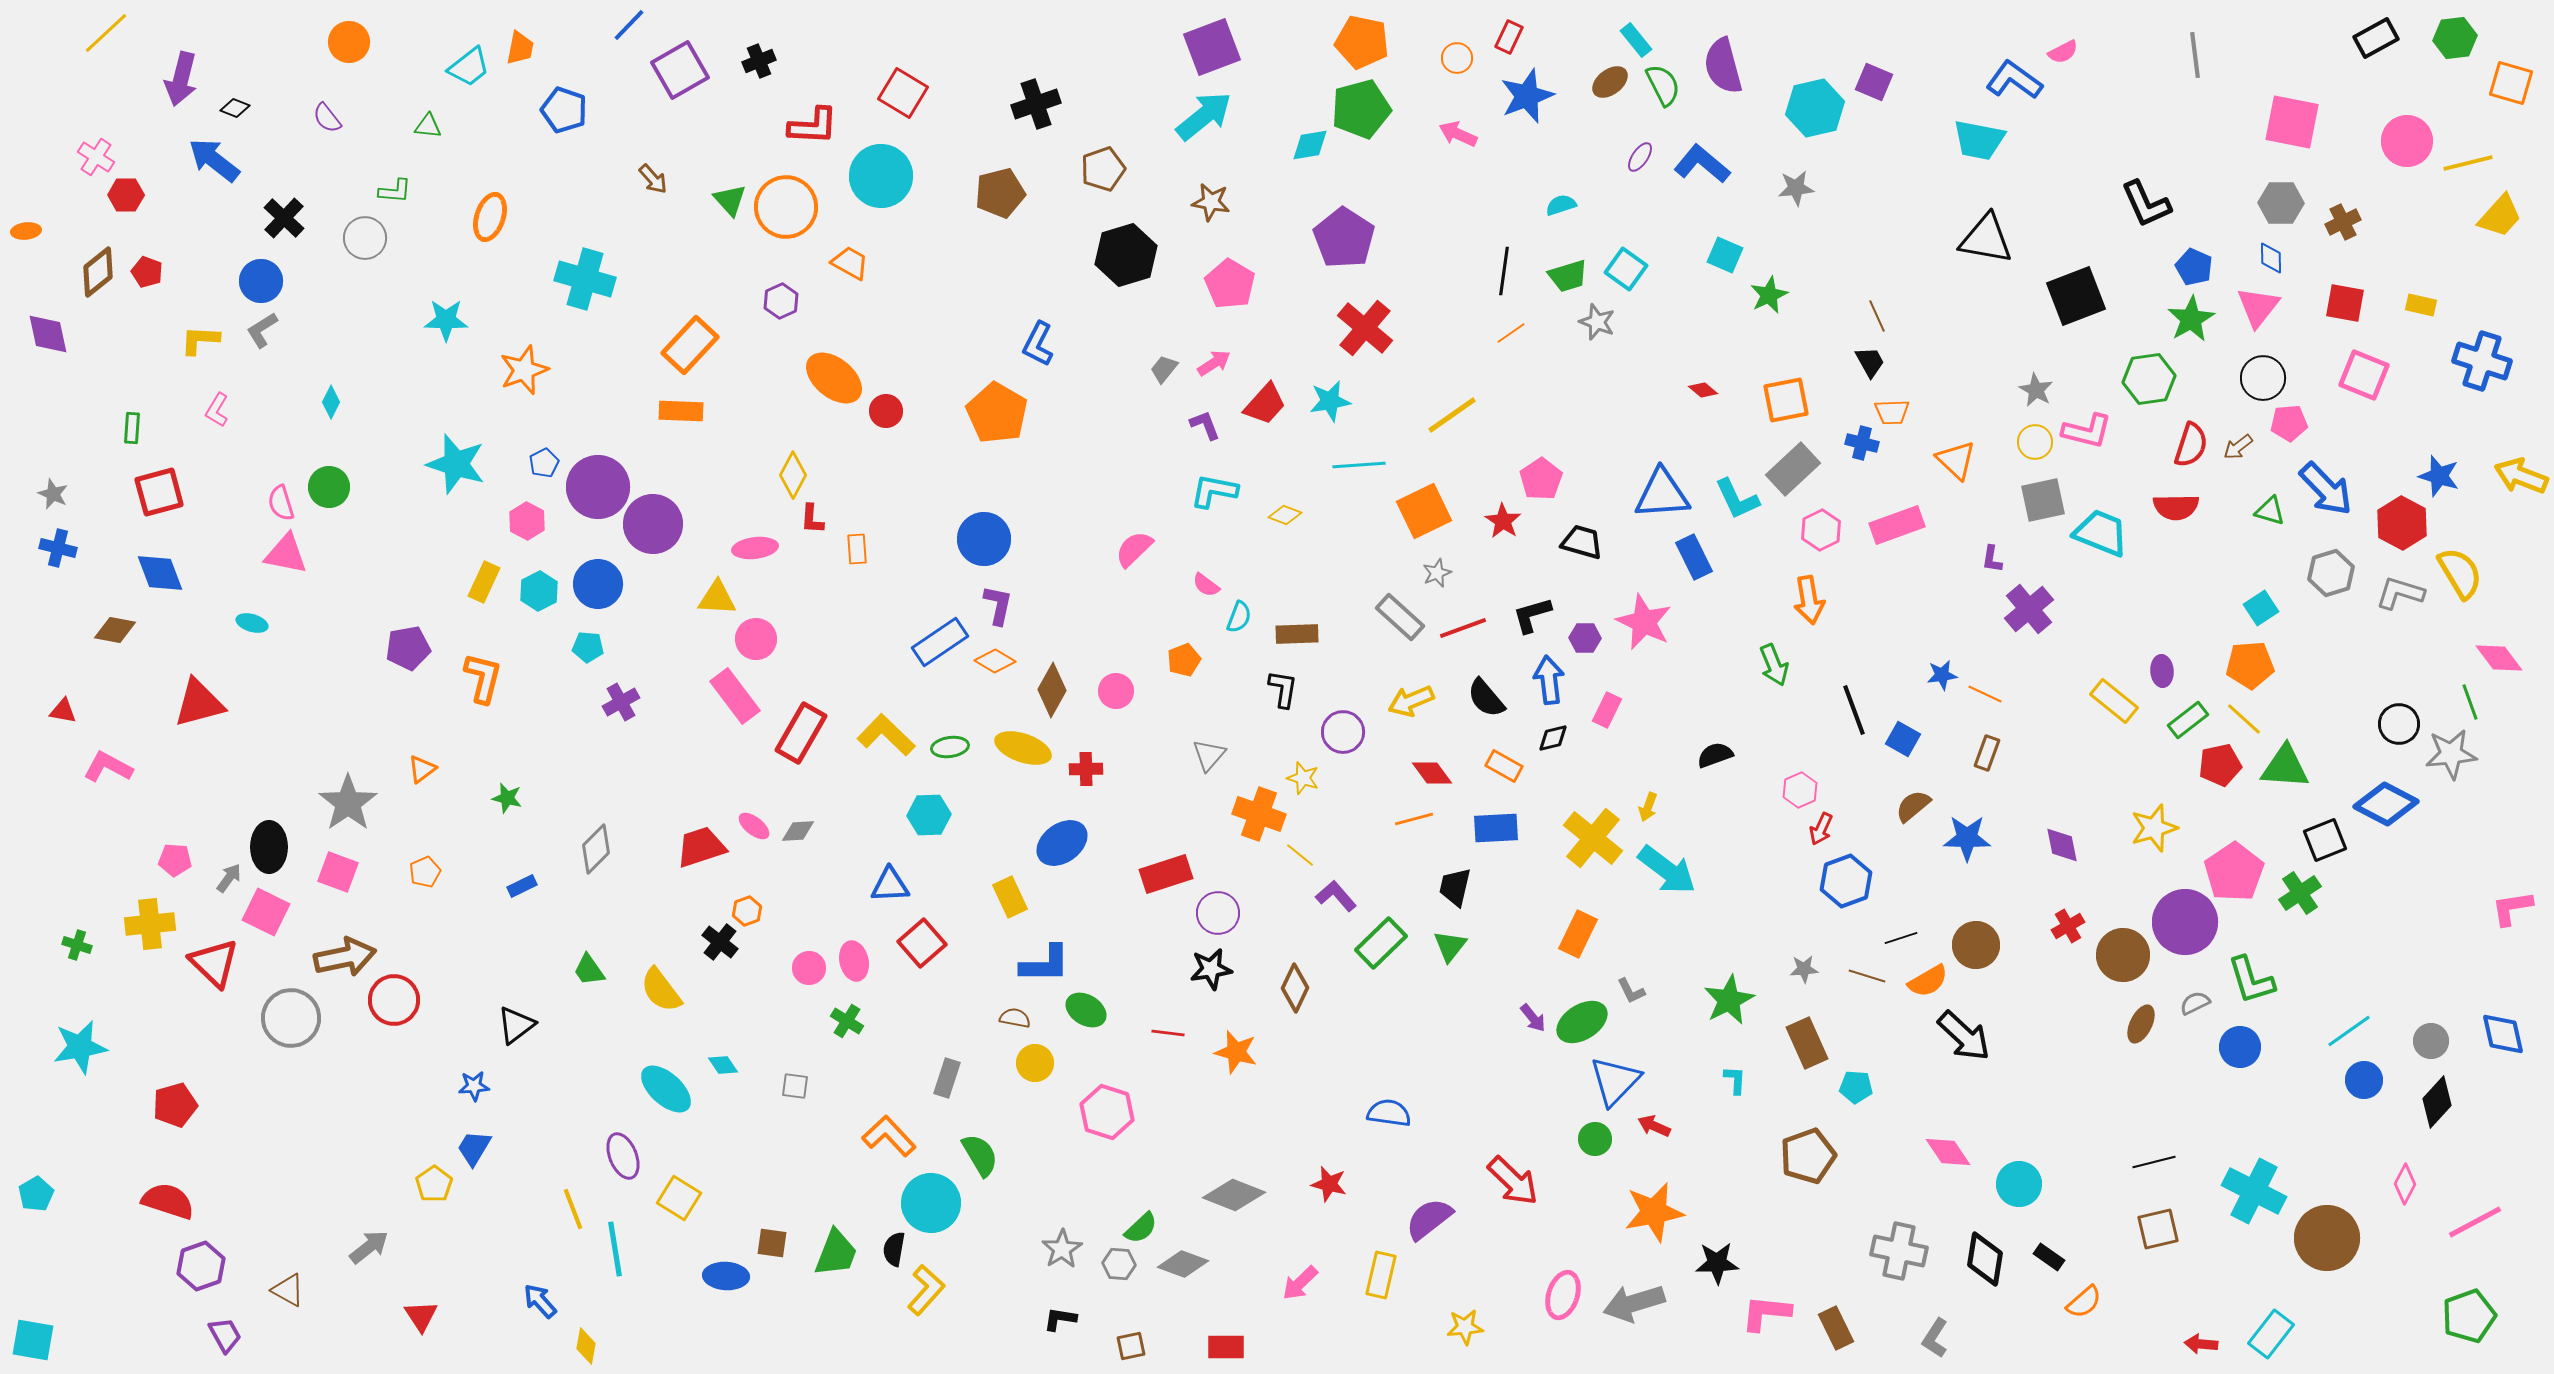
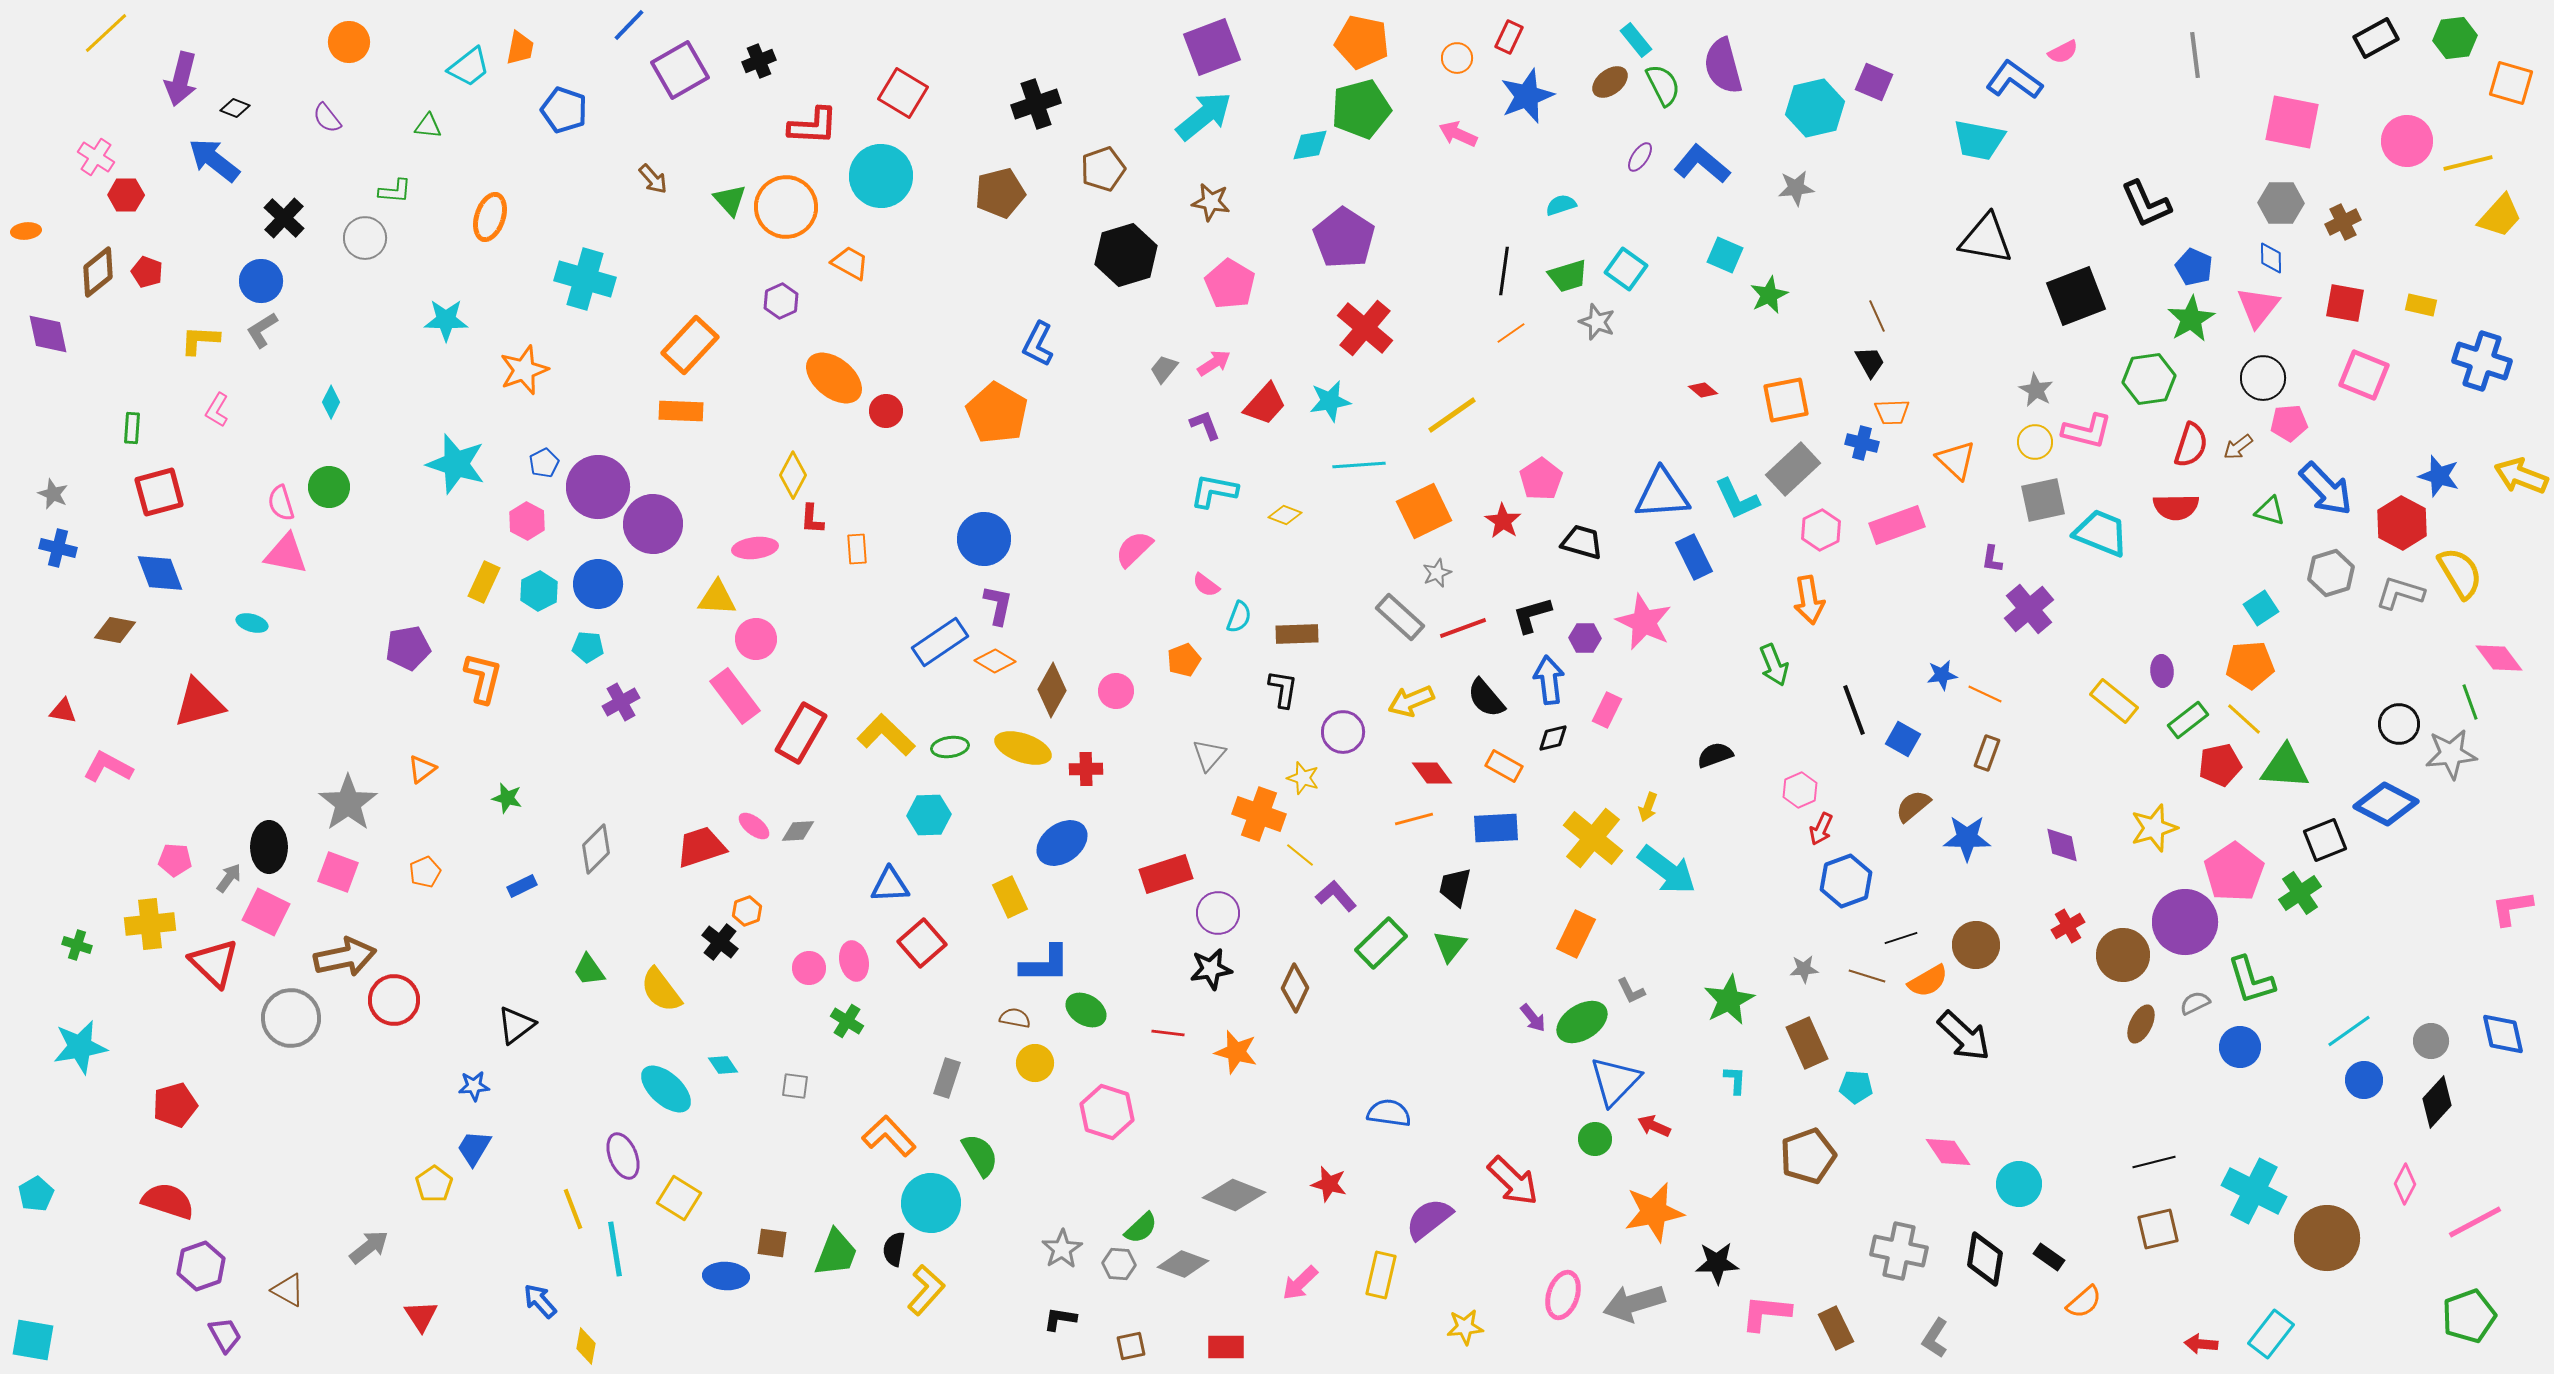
orange rectangle at (1578, 934): moved 2 px left
